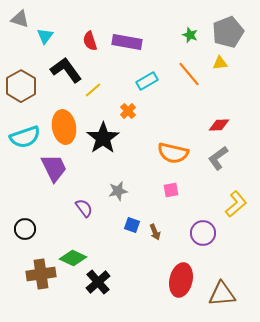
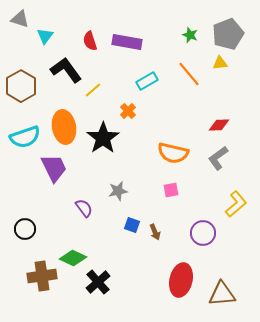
gray pentagon: moved 2 px down
brown cross: moved 1 px right, 2 px down
